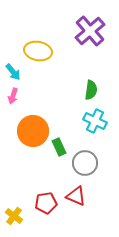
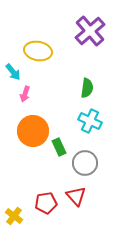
green semicircle: moved 4 px left, 2 px up
pink arrow: moved 12 px right, 2 px up
cyan cross: moved 5 px left
red triangle: rotated 25 degrees clockwise
